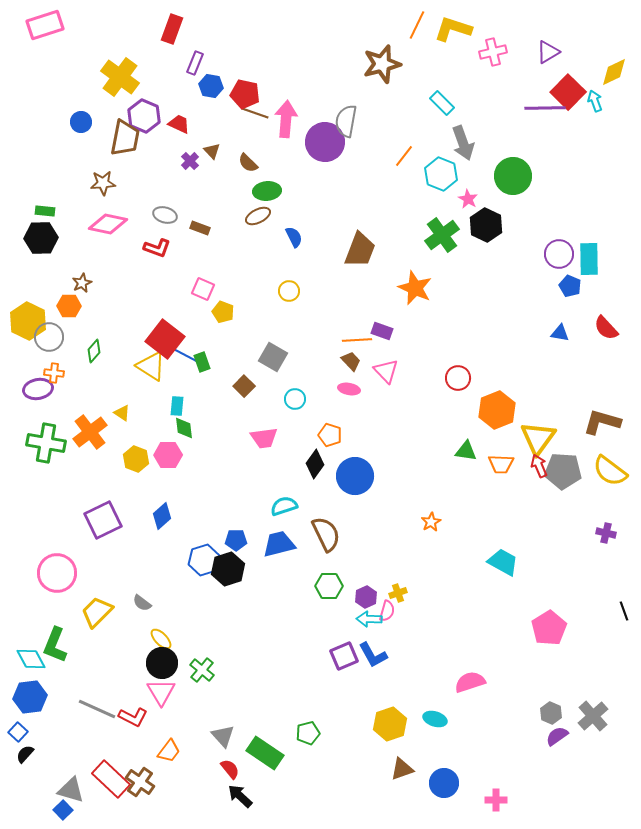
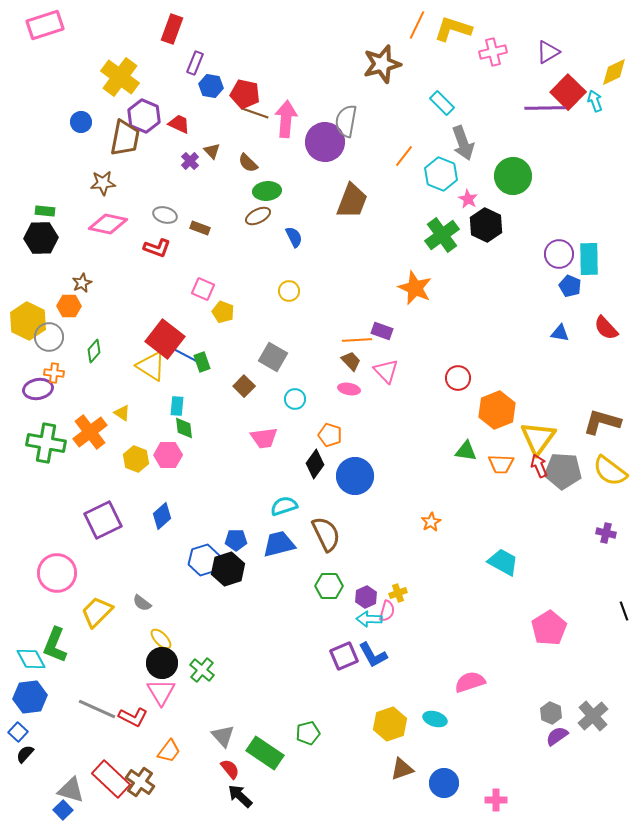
brown trapezoid at (360, 250): moved 8 px left, 49 px up
